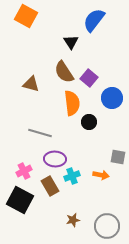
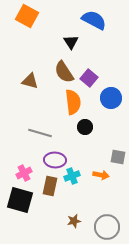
orange square: moved 1 px right
blue semicircle: rotated 80 degrees clockwise
brown triangle: moved 1 px left, 3 px up
blue circle: moved 1 px left
orange semicircle: moved 1 px right, 1 px up
black circle: moved 4 px left, 5 px down
purple ellipse: moved 1 px down
pink cross: moved 2 px down
brown rectangle: rotated 42 degrees clockwise
black square: rotated 12 degrees counterclockwise
brown star: moved 1 px right, 1 px down
gray circle: moved 1 px down
